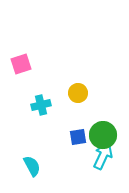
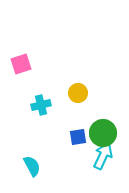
green circle: moved 2 px up
